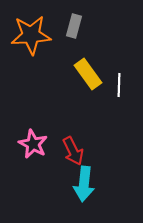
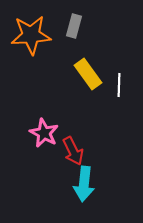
pink star: moved 11 px right, 11 px up
